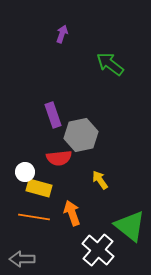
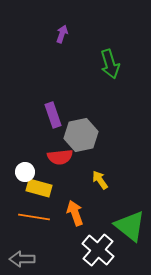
green arrow: rotated 144 degrees counterclockwise
red semicircle: moved 1 px right, 1 px up
orange arrow: moved 3 px right
